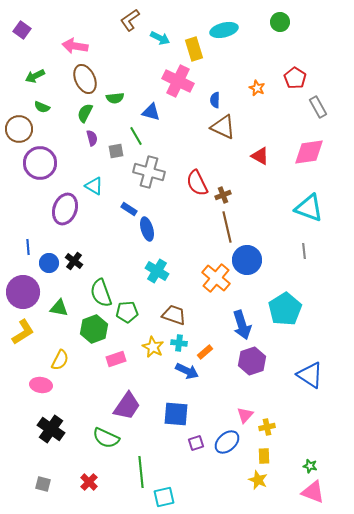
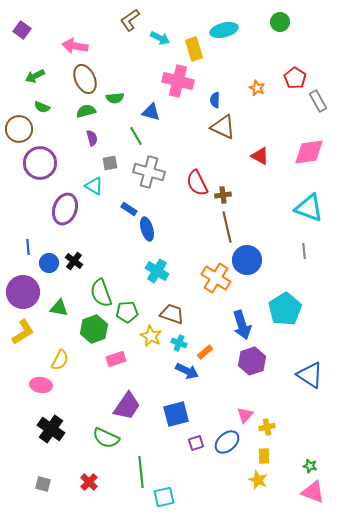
pink cross at (178, 81): rotated 12 degrees counterclockwise
gray rectangle at (318, 107): moved 6 px up
green semicircle at (85, 113): moved 1 px right, 2 px up; rotated 48 degrees clockwise
gray square at (116, 151): moved 6 px left, 12 px down
brown cross at (223, 195): rotated 14 degrees clockwise
orange cross at (216, 278): rotated 8 degrees counterclockwise
brown trapezoid at (174, 315): moved 2 px left, 1 px up
cyan cross at (179, 343): rotated 14 degrees clockwise
yellow star at (153, 347): moved 2 px left, 11 px up
blue square at (176, 414): rotated 20 degrees counterclockwise
